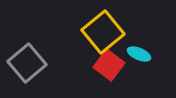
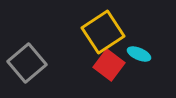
yellow square: rotated 6 degrees clockwise
